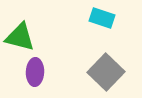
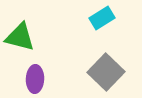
cyan rectangle: rotated 50 degrees counterclockwise
purple ellipse: moved 7 px down
